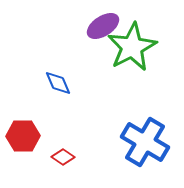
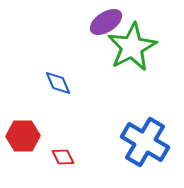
purple ellipse: moved 3 px right, 4 px up
red diamond: rotated 30 degrees clockwise
